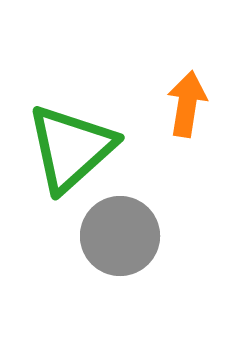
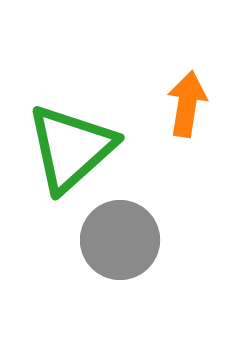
gray circle: moved 4 px down
